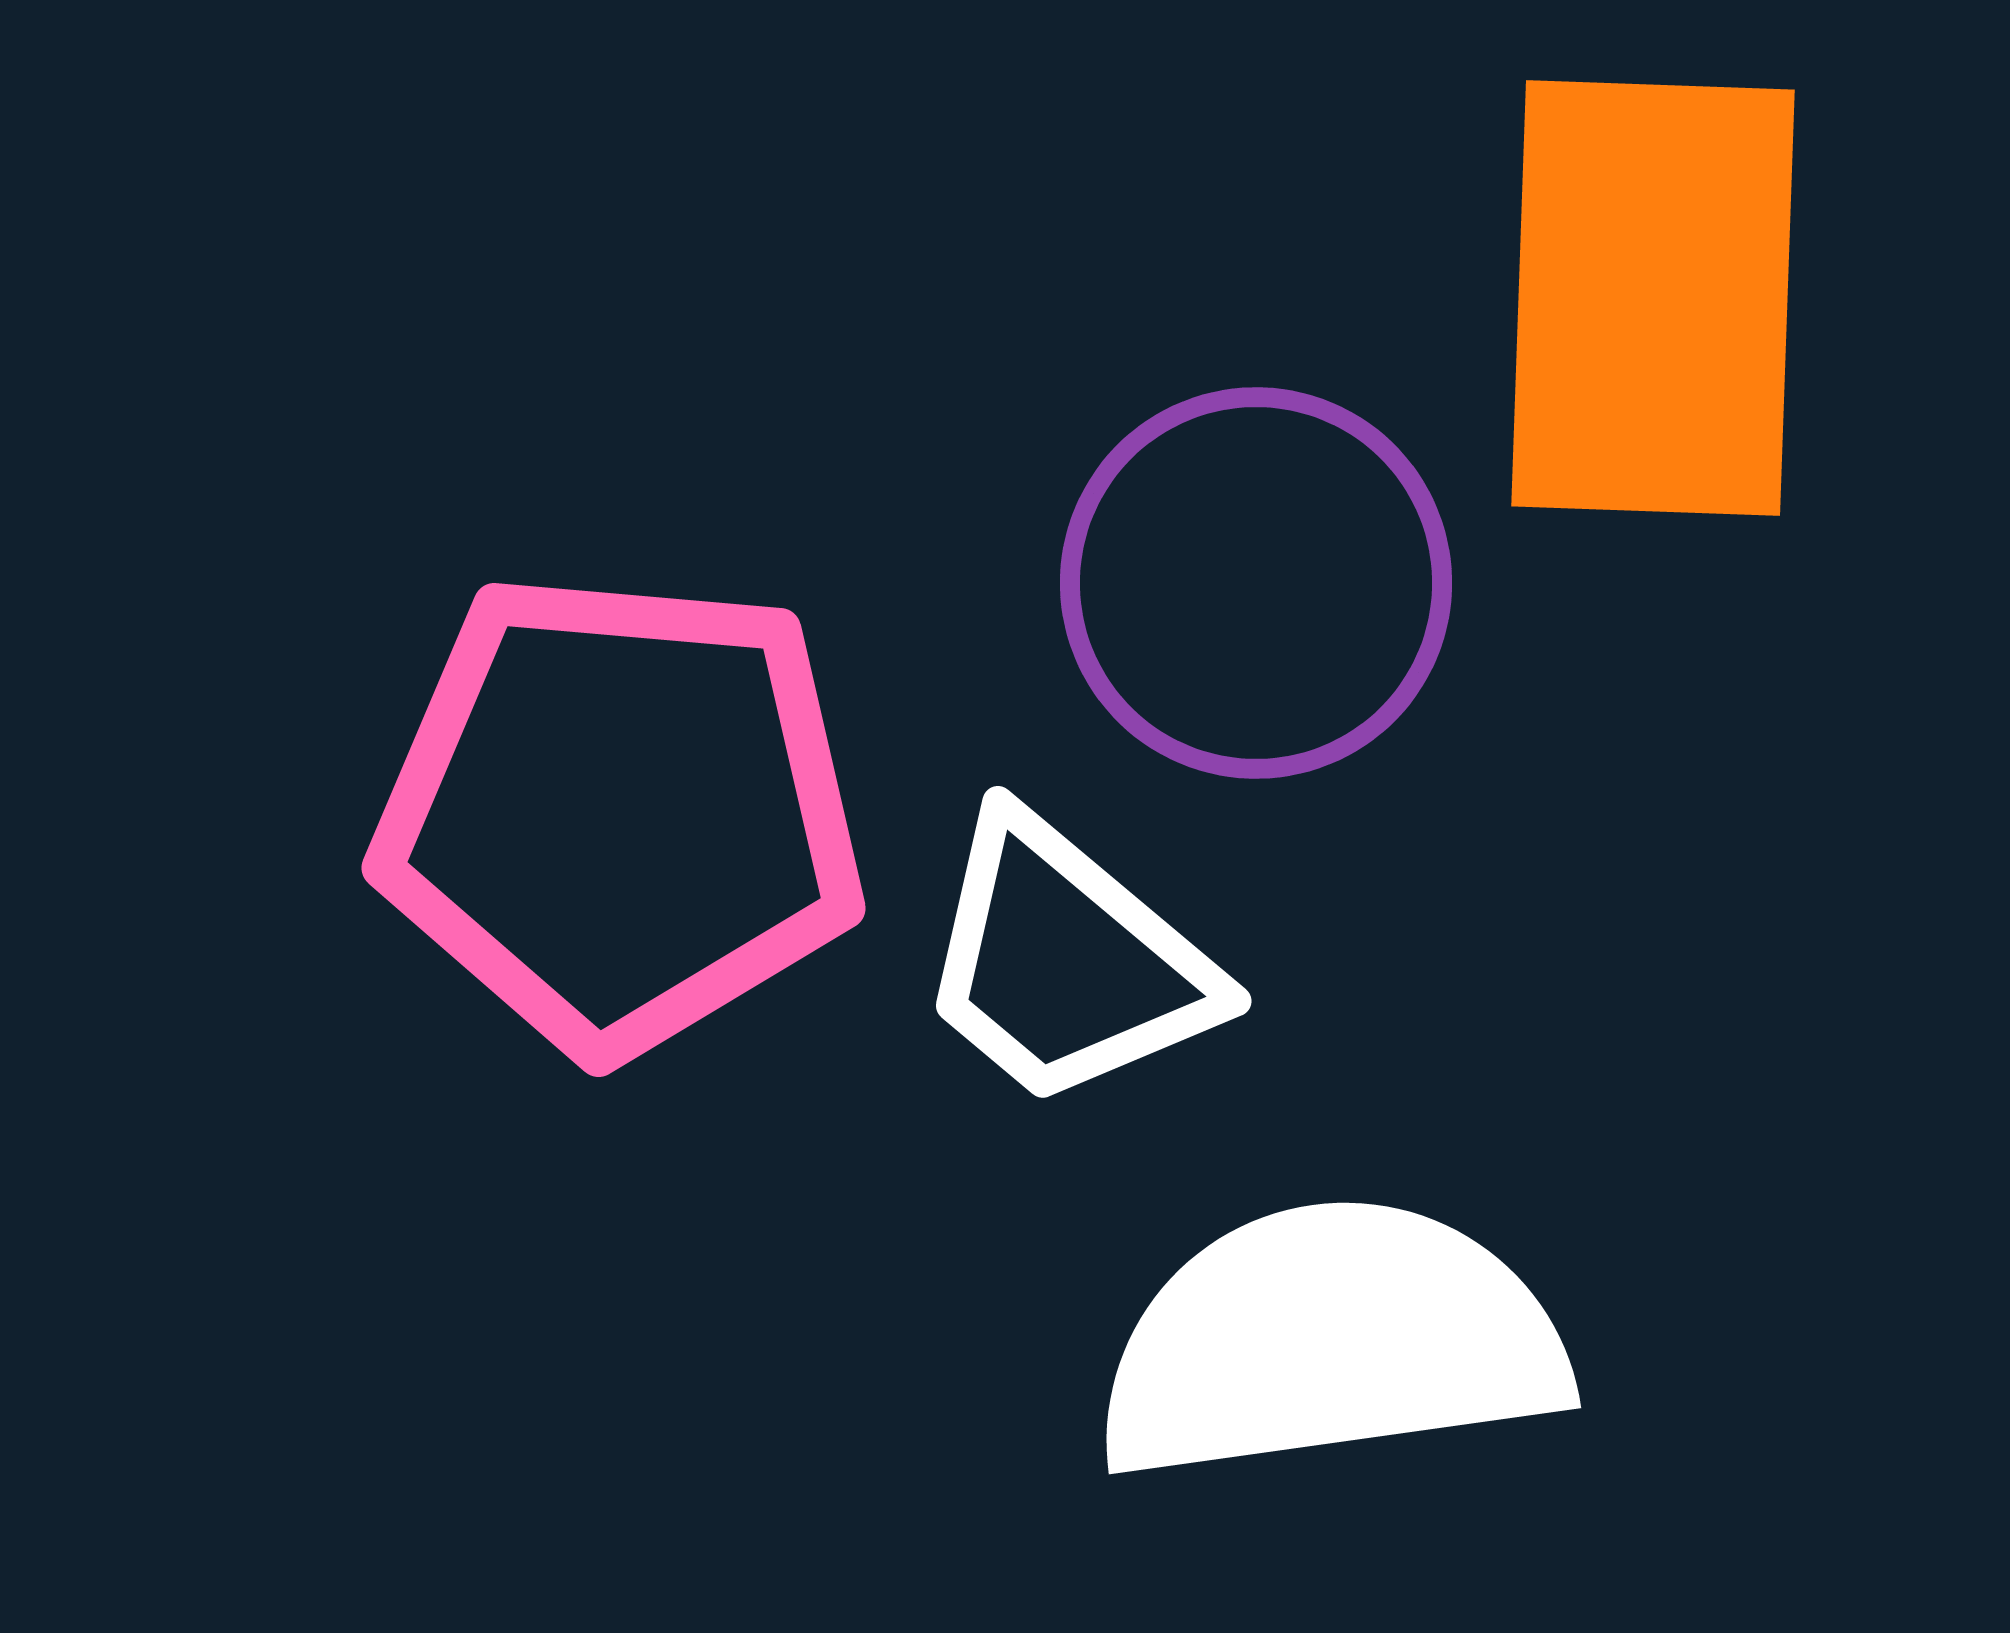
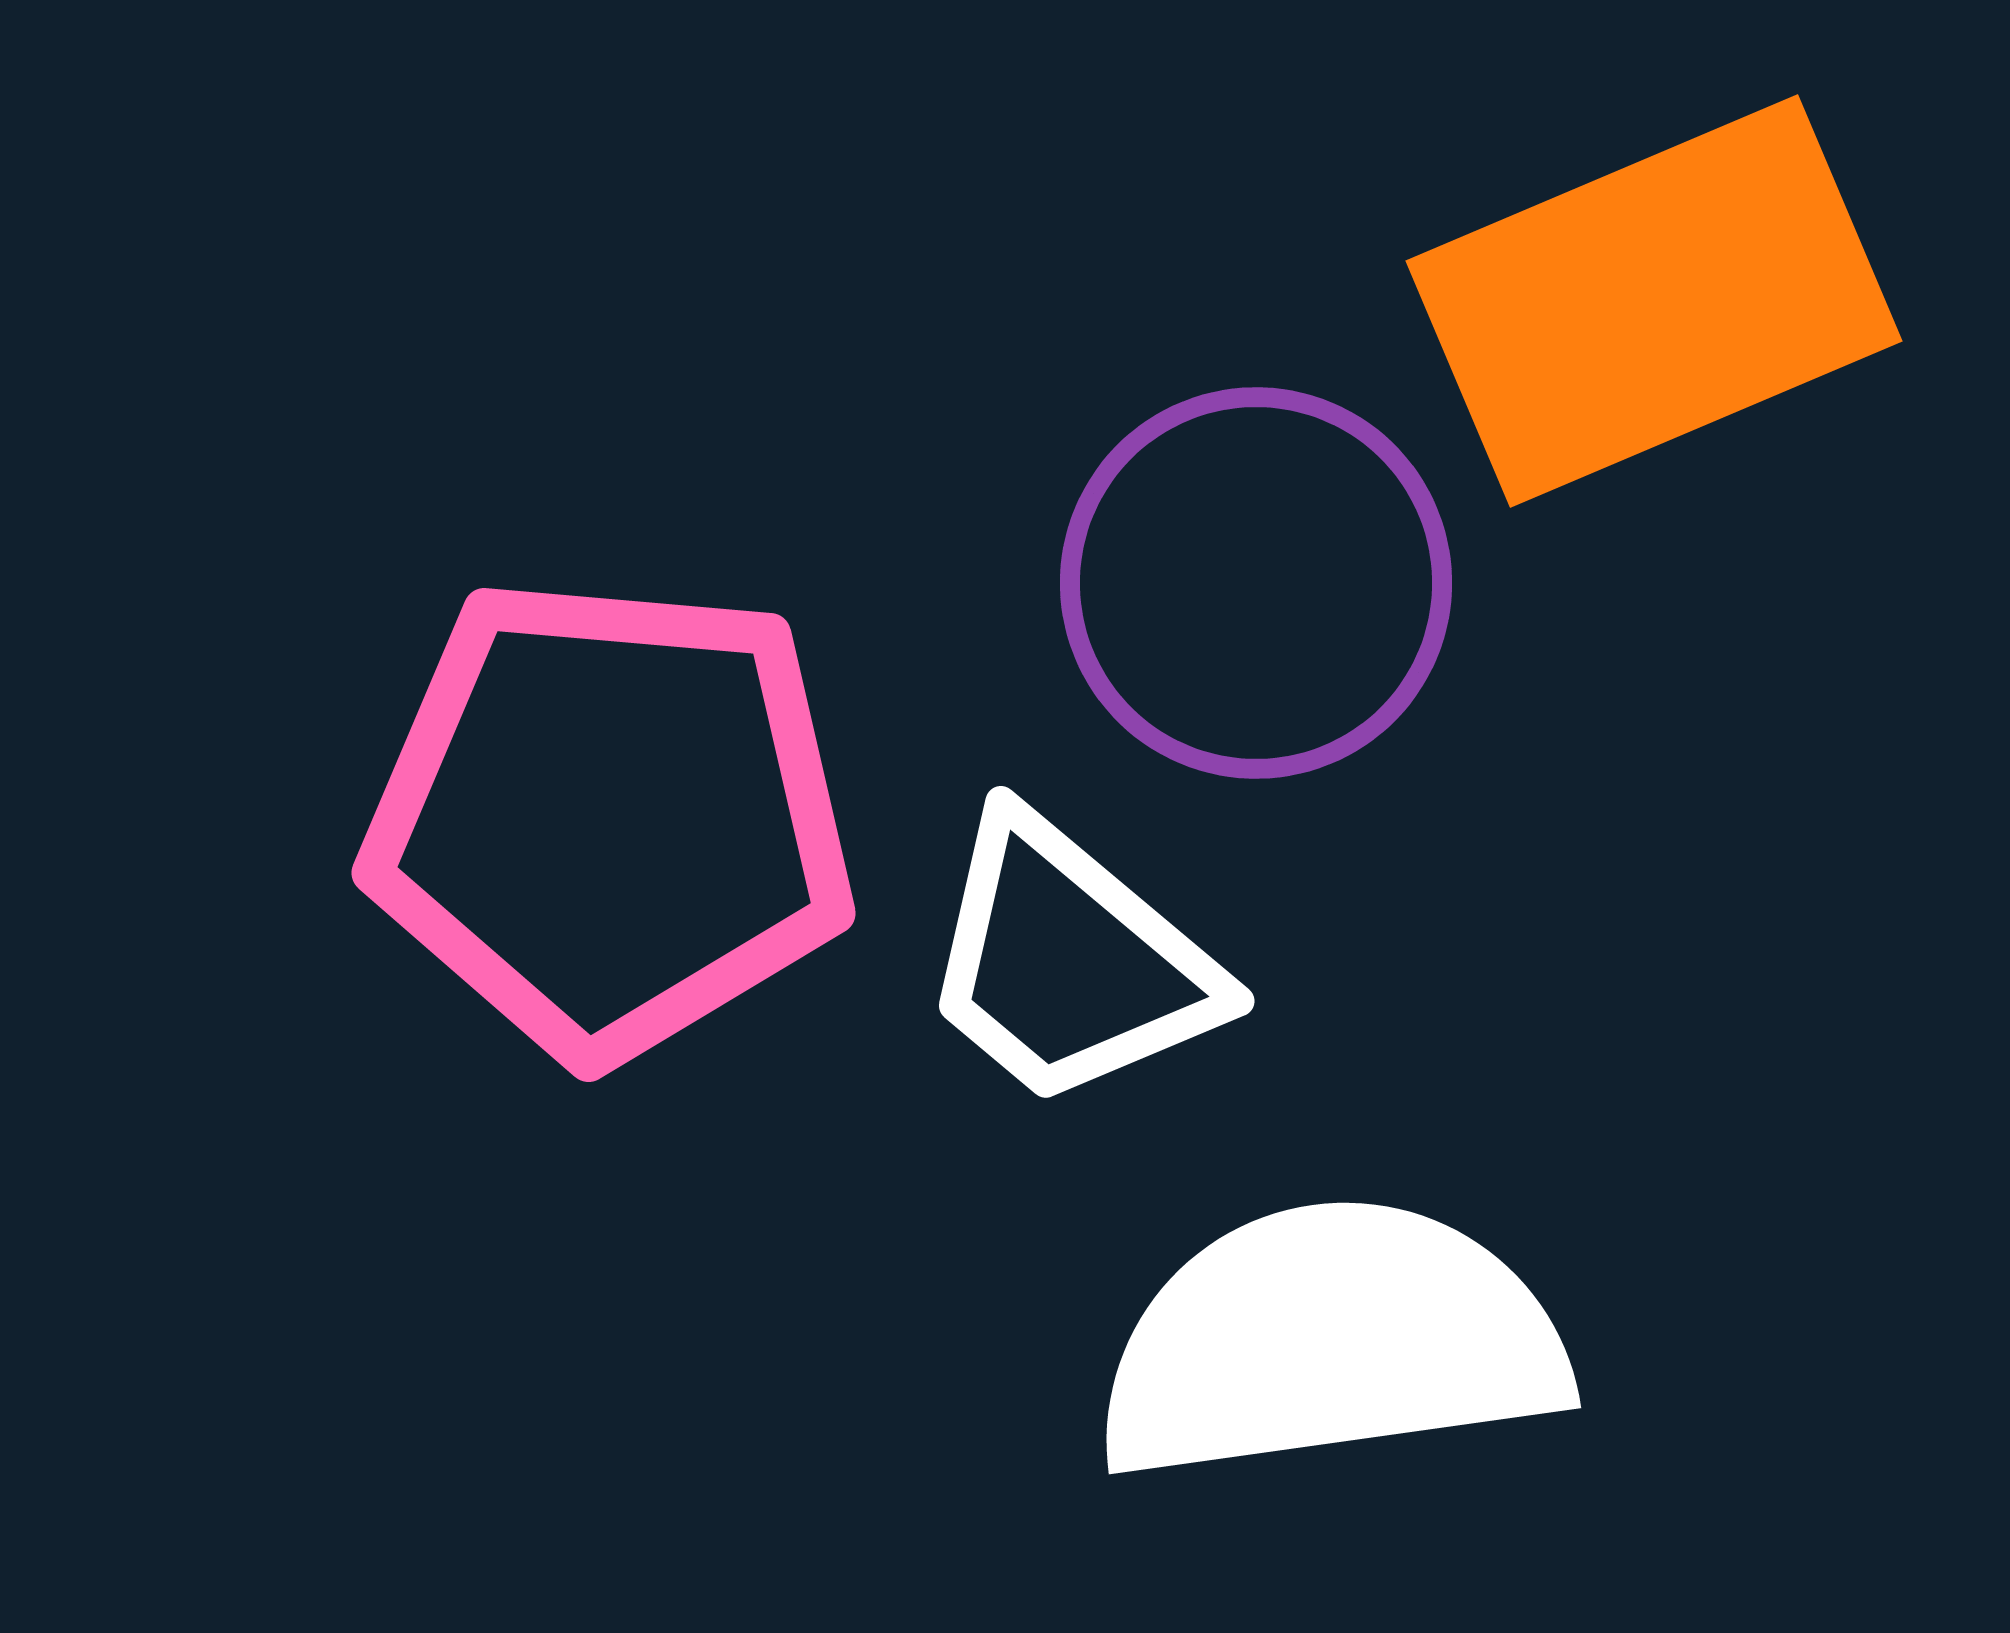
orange rectangle: moved 1 px right, 3 px down; rotated 65 degrees clockwise
pink pentagon: moved 10 px left, 5 px down
white trapezoid: moved 3 px right
